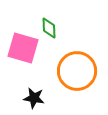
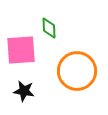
pink square: moved 2 px left, 2 px down; rotated 20 degrees counterclockwise
black star: moved 10 px left, 7 px up
